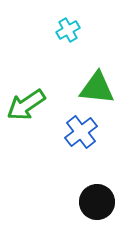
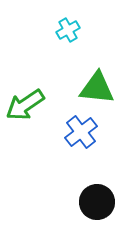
green arrow: moved 1 px left
